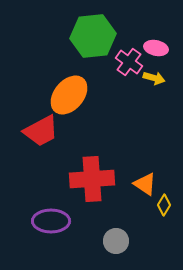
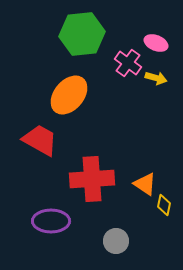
green hexagon: moved 11 px left, 2 px up
pink ellipse: moved 5 px up; rotated 10 degrees clockwise
pink cross: moved 1 px left, 1 px down
yellow arrow: moved 2 px right
red trapezoid: moved 1 px left, 9 px down; rotated 123 degrees counterclockwise
yellow diamond: rotated 20 degrees counterclockwise
